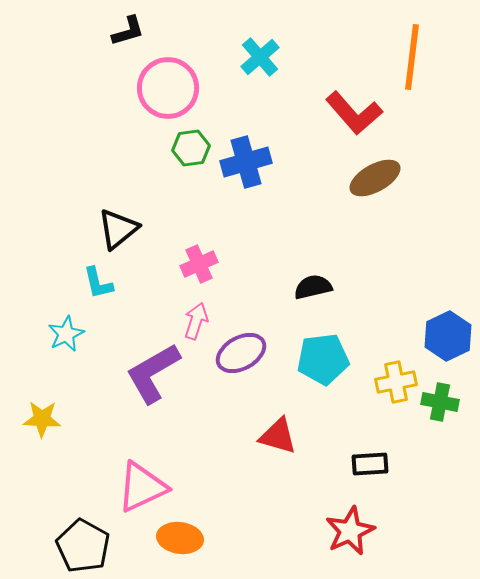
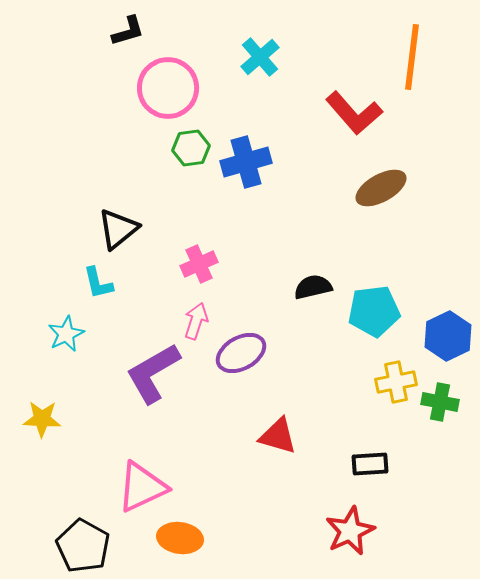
brown ellipse: moved 6 px right, 10 px down
cyan pentagon: moved 51 px right, 48 px up
